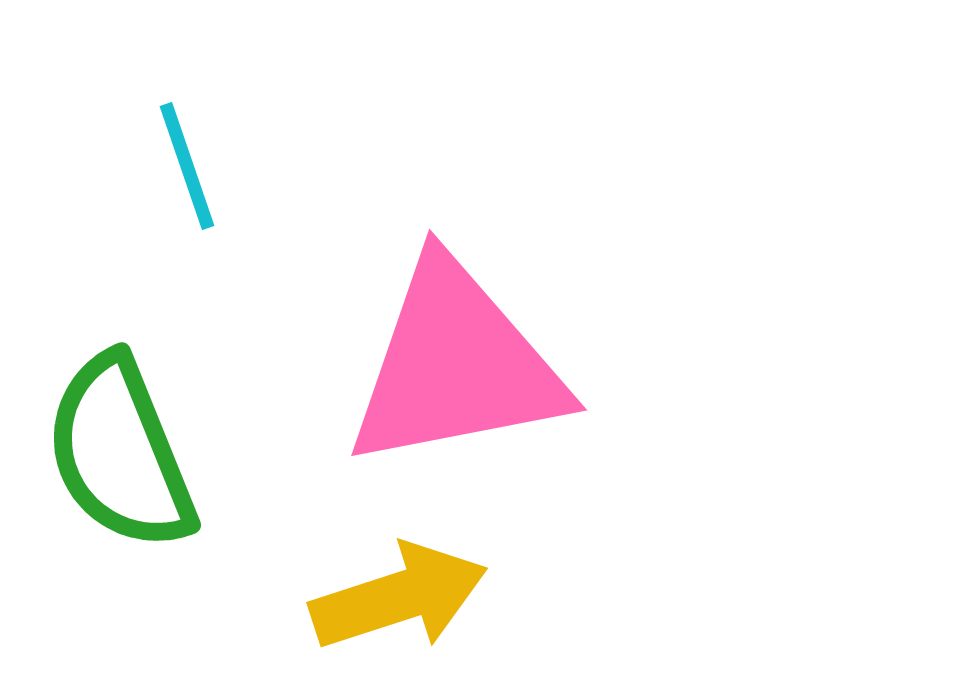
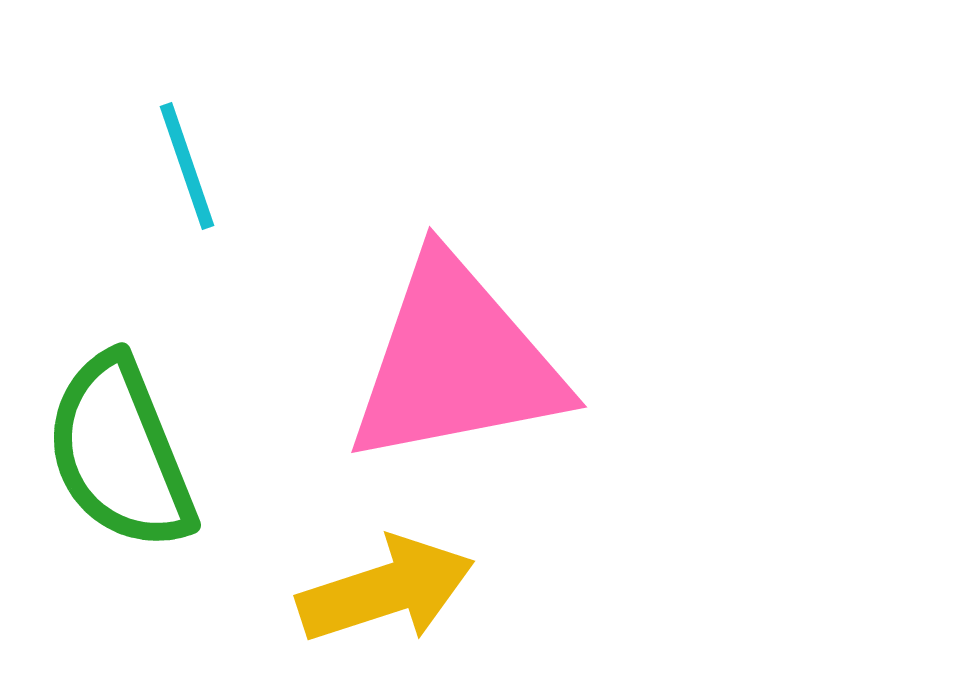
pink triangle: moved 3 px up
yellow arrow: moved 13 px left, 7 px up
